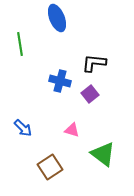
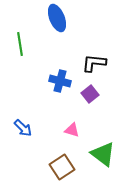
brown square: moved 12 px right
